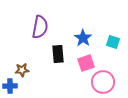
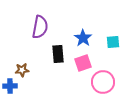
cyan square: rotated 24 degrees counterclockwise
pink square: moved 3 px left
